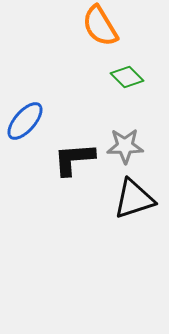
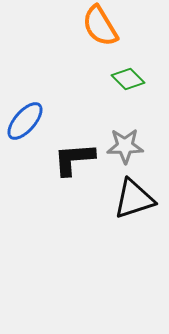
green diamond: moved 1 px right, 2 px down
